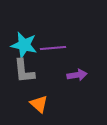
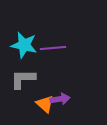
gray L-shape: moved 1 px left, 8 px down; rotated 96 degrees clockwise
purple arrow: moved 17 px left, 24 px down
orange triangle: moved 6 px right
